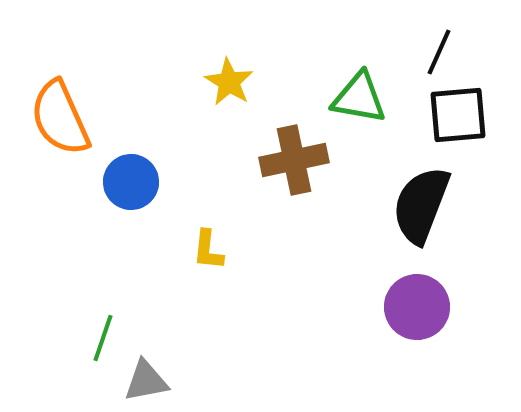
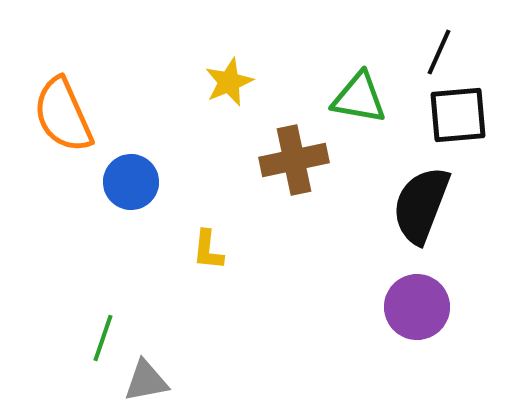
yellow star: rotated 18 degrees clockwise
orange semicircle: moved 3 px right, 3 px up
